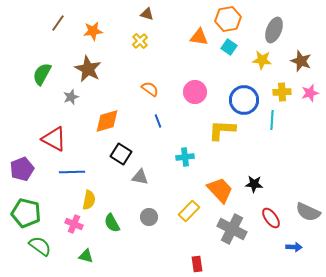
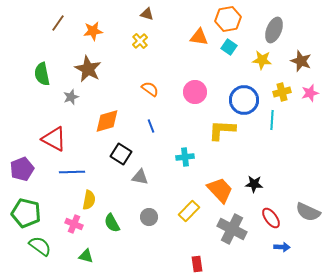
green semicircle at (42, 74): rotated 40 degrees counterclockwise
yellow cross at (282, 92): rotated 12 degrees counterclockwise
blue line at (158, 121): moved 7 px left, 5 px down
blue arrow at (294, 247): moved 12 px left
